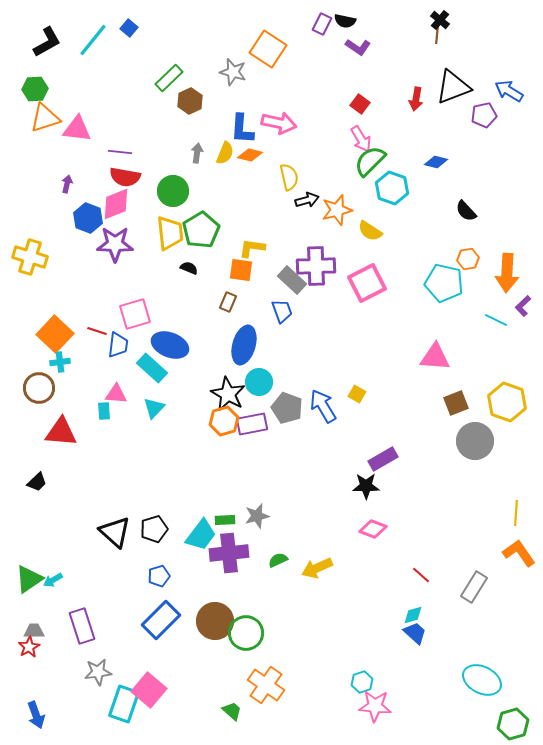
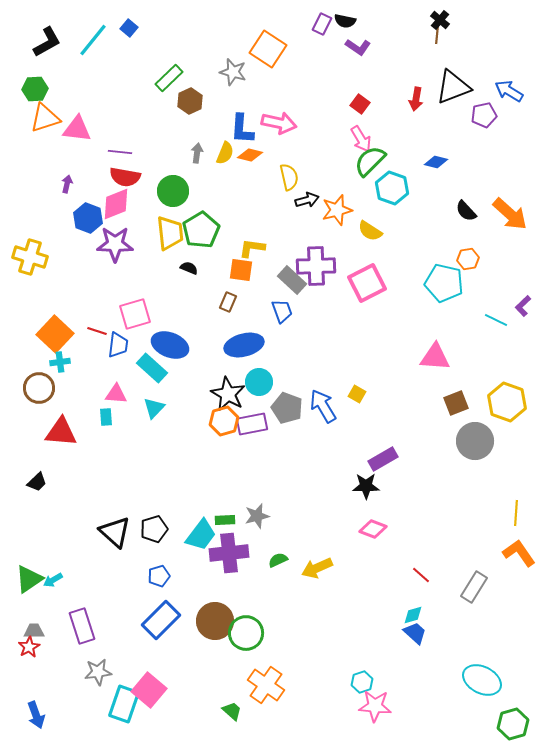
orange arrow at (507, 273): moved 3 px right, 59 px up; rotated 51 degrees counterclockwise
blue ellipse at (244, 345): rotated 60 degrees clockwise
cyan rectangle at (104, 411): moved 2 px right, 6 px down
